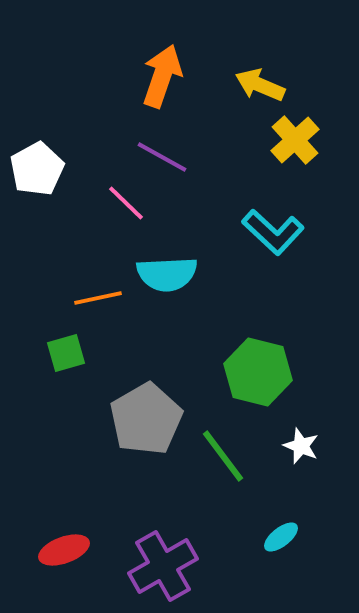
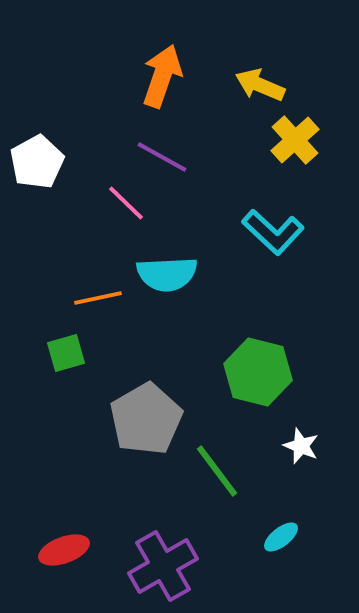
white pentagon: moved 7 px up
green line: moved 6 px left, 15 px down
